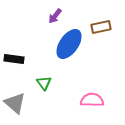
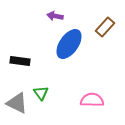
purple arrow: rotated 63 degrees clockwise
brown rectangle: moved 4 px right; rotated 36 degrees counterclockwise
black rectangle: moved 6 px right, 2 px down
green triangle: moved 3 px left, 10 px down
gray triangle: moved 2 px right; rotated 15 degrees counterclockwise
